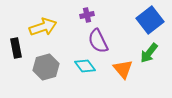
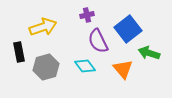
blue square: moved 22 px left, 9 px down
black rectangle: moved 3 px right, 4 px down
green arrow: rotated 70 degrees clockwise
